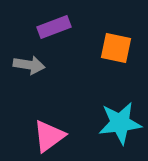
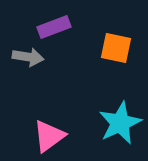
gray arrow: moved 1 px left, 8 px up
cyan star: rotated 18 degrees counterclockwise
